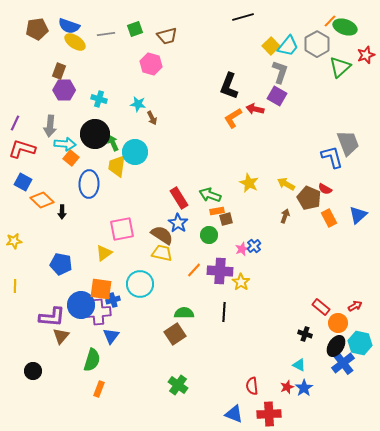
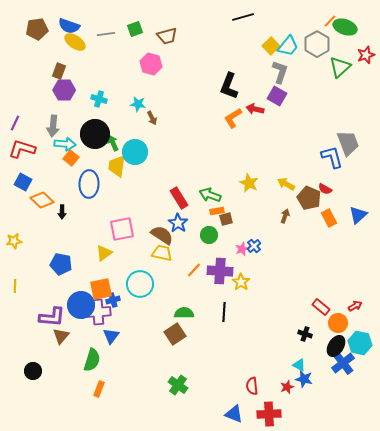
gray arrow at (50, 126): moved 3 px right
orange square at (101, 289): rotated 20 degrees counterclockwise
blue star at (304, 388): moved 9 px up; rotated 24 degrees counterclockwise
